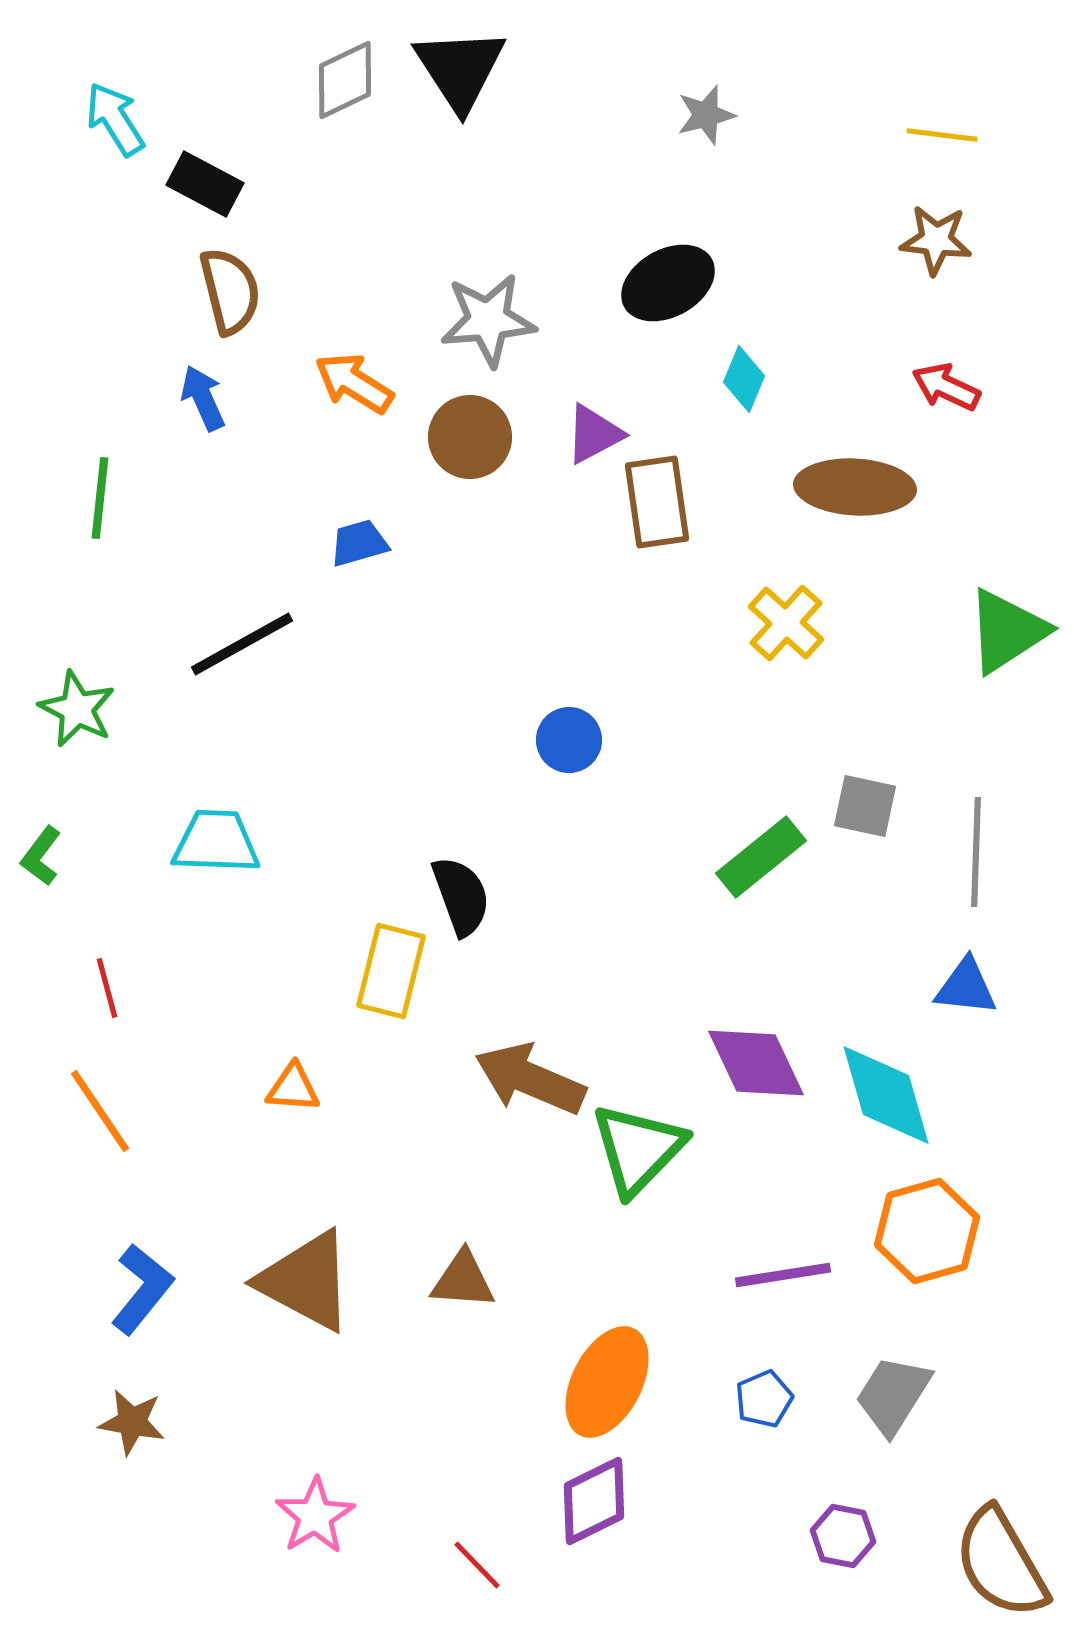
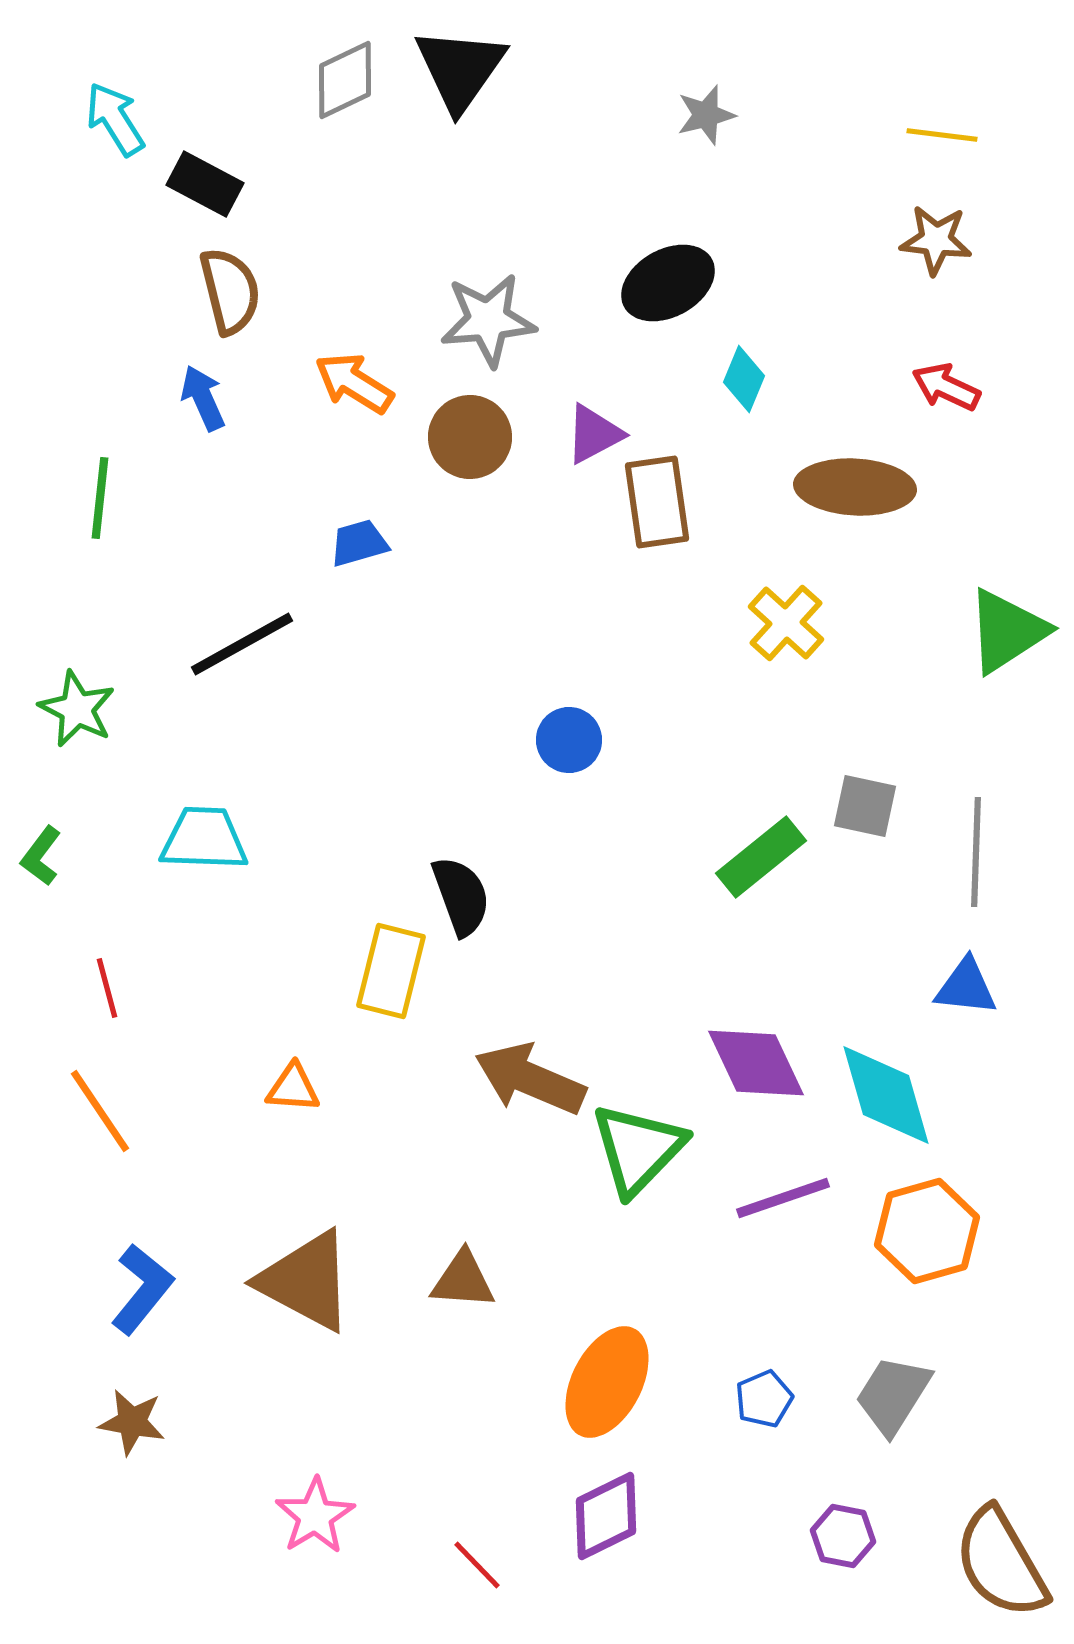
black triangle at (460, 69): rotated 8 degrees clockwise
cyan trapezoid at (216, 842): moved 12 px left, 3 px up
purple line at (783, 1275): moved 77 px up; rotated 10 degrees counterclockwise
purple diamond at (594, 1501): moved 12 px right, 15 px down
